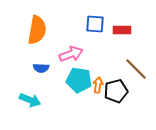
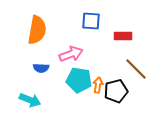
blue square: moved 4 px left, 3 px up
red rectangle: moved 1 px right, 6 px down
